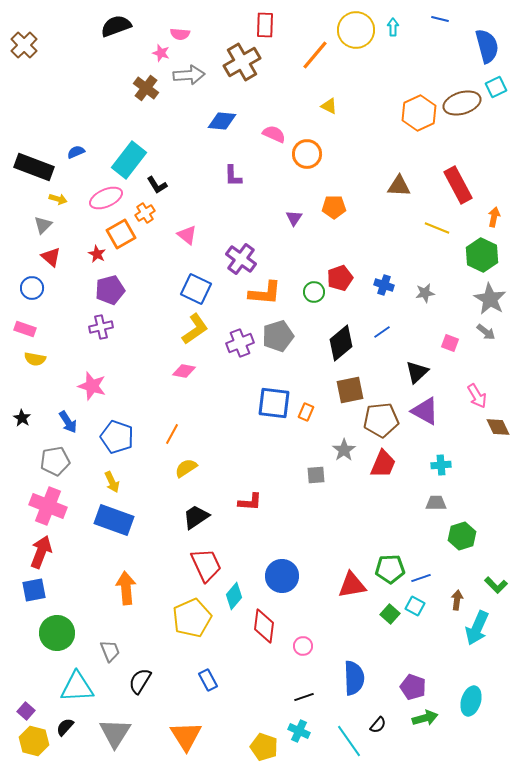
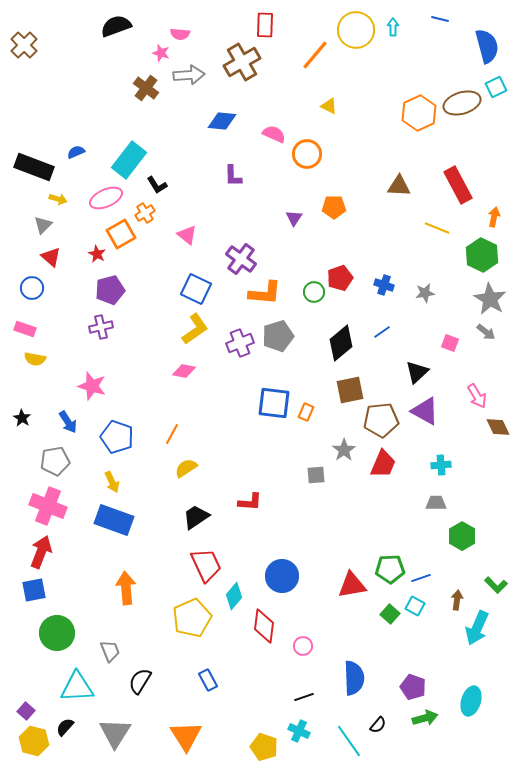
green hexagon at (462, 536): rotated 12 degrees counterclockwise
